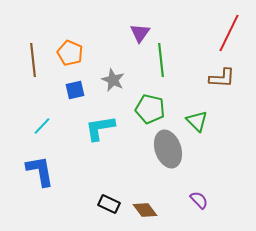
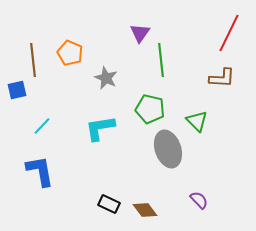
gray star: moved 7 px left, 2 px up
blue square: moved 58 px left
